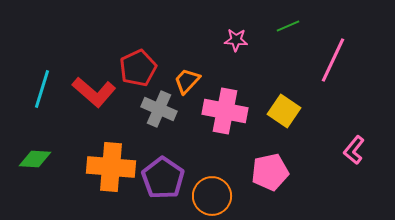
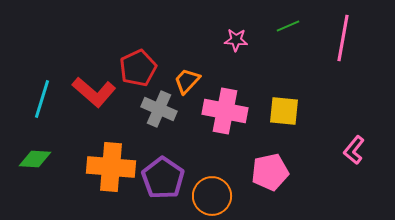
pink line: moved 10 px right, 22 px up; rotated 15 degrees counterclockwise
cyan line: moved 10 px down
yellow square: rotated 28 degrees counterclockwise
